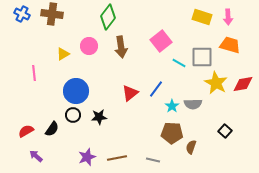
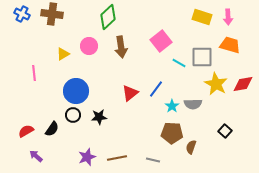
green diamond: rotated 10 degrees clockwise
yellow star: moved 1 px down
